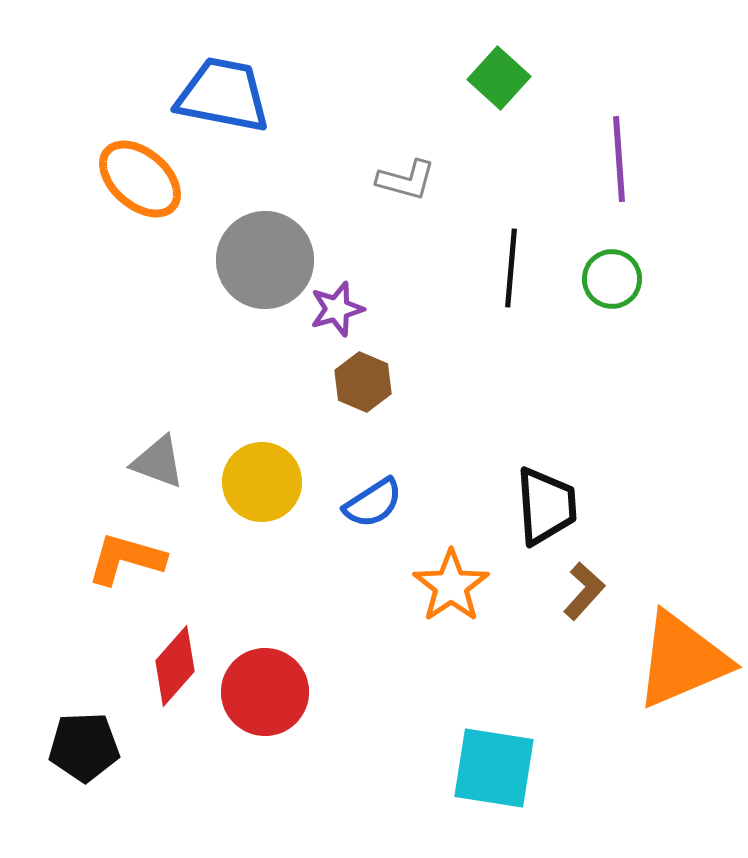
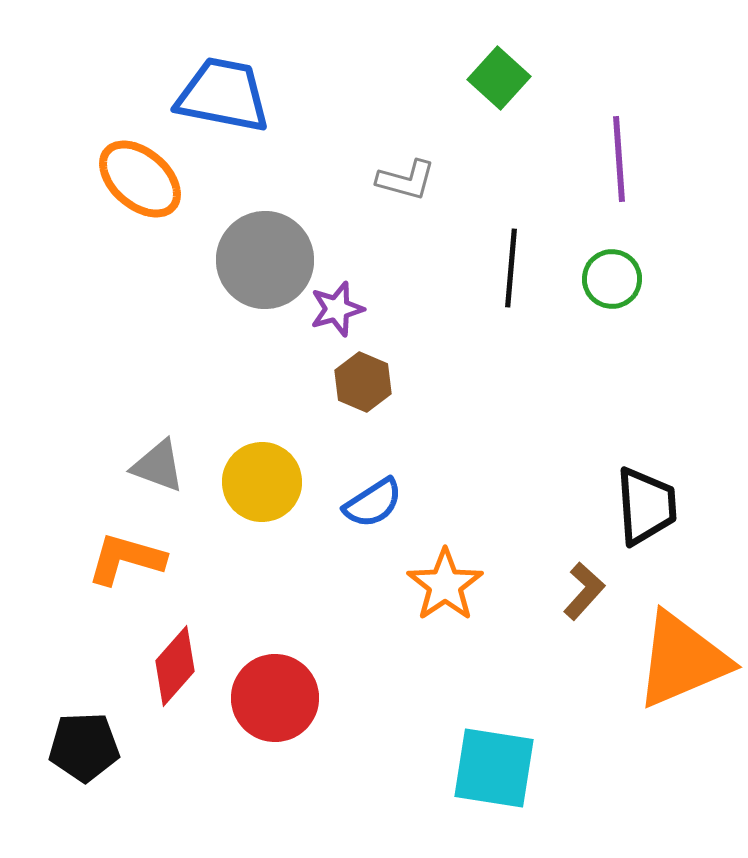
gray triangle: moved 4 px down
black trapezoid: moved 100 px right
orange star: moved 6 px left, 1 px up
red circle: moved 10 px right, 6 px down
